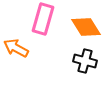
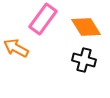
pink rectangle: rotated 20 degrees clockwise
black cross: moved 1 px left, 1 px up
